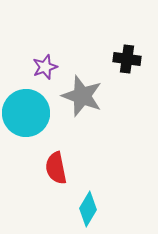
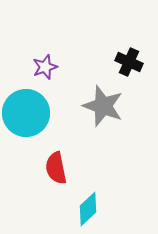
black cross: moved 2 px right, 3 px down; rotated 16 degrees clockwise
gray star: moved 21 px right, 10 px down
cyan diamond: rotated 16 degrees clockwise
